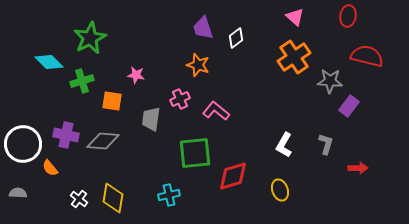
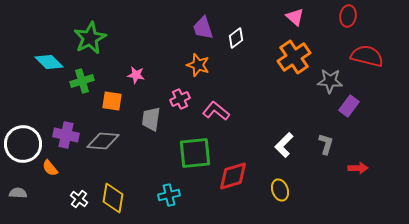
white L-shape: rotated 15 degrees clockwise
